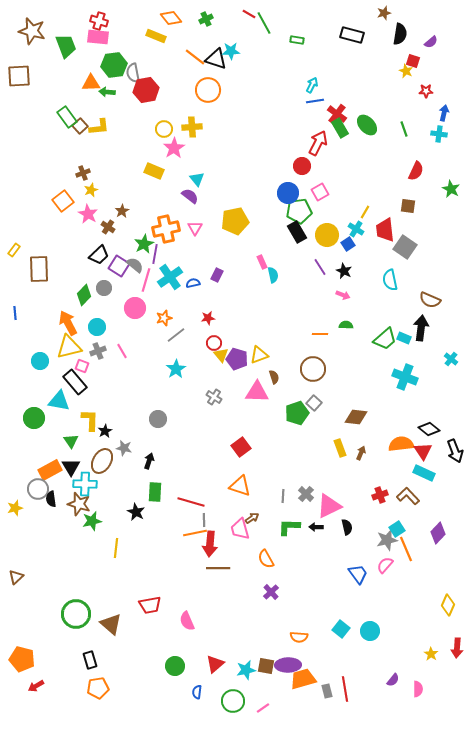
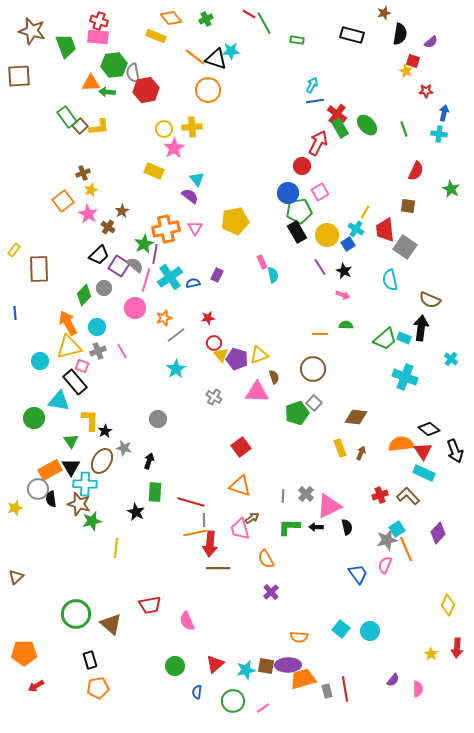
pink semicircle at (385, 565): rotated 18 degrees counterclockwise
orange pentagon at (22, 659): moved 2 px right, 6 px up; rotated 15 degrees counterclockwise
